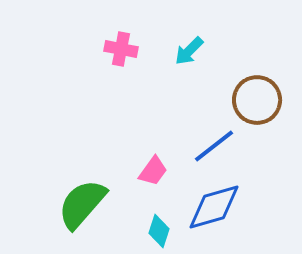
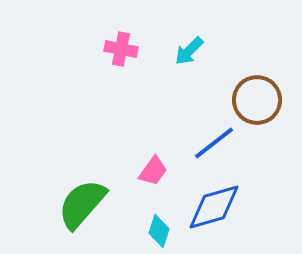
blue line: moved 3 px up
